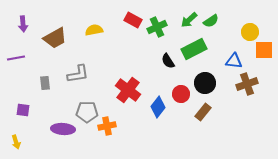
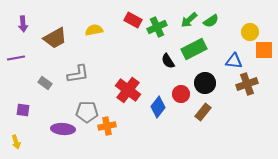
gray rectangle: rotated 48 degrees counterclockwise
